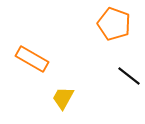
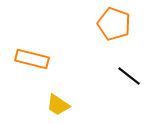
orange rectangle: rotated 16 degrees counterclockwise
yellow trapezoid: moved 5 px left, 7 px down; rotated 85 degrees counterclockwise
